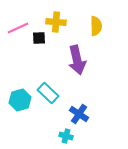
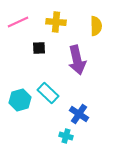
pink line: moved 6 px up
black square: moved 10 px down
